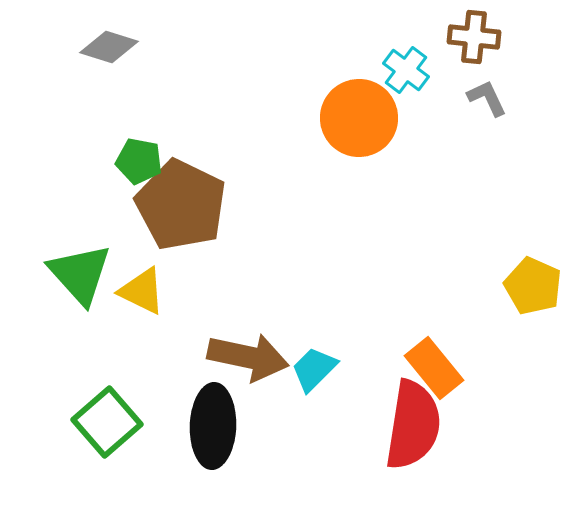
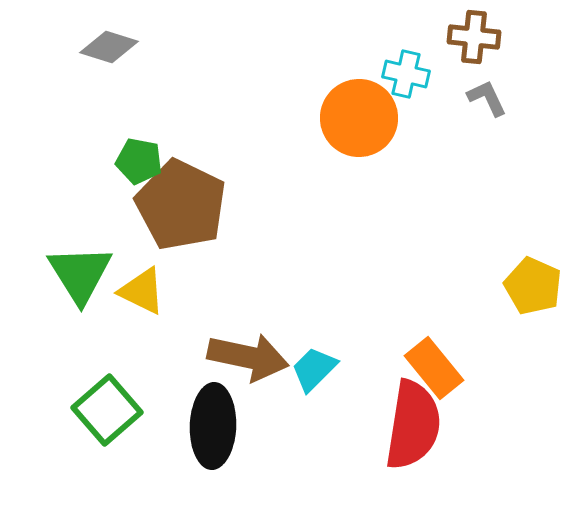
cyan cross: moved 4 px down; rotated 24 degrees counterclockwise
green triangle: rotated 10 degrees clockwise
green square: moved 12 px up
